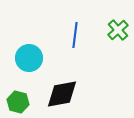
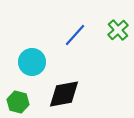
blue line: rotated 35 degrees clockwise
cyan circle: moved 3 px right, 4 px down
black diamond: moved 2 px right
